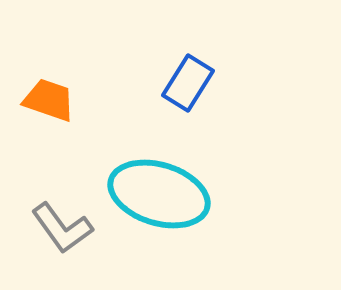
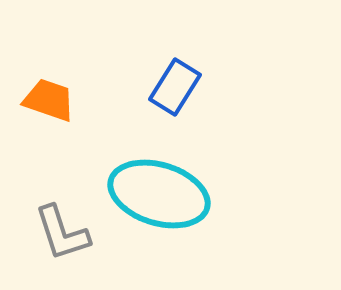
blue rectangle: moved 13 px left, 4 px down
gray L-shape: moved 5 px down; rotated 18 degrees clockwise
